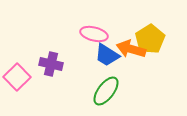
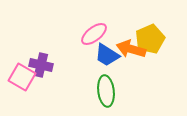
pink ellipse: rotated 52 degrees counterclockwise
yellow pentagon: rotated 8 degrees clockwise
purple cross: moved 10 px left, 1 px down
pink square: moved 5 px right; rotated 16 degrees counterclockwise
green ellipse: rotated 44 degrees counterclockwise
